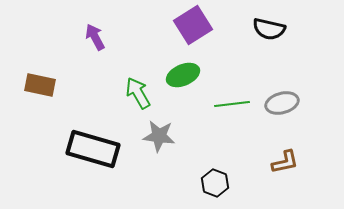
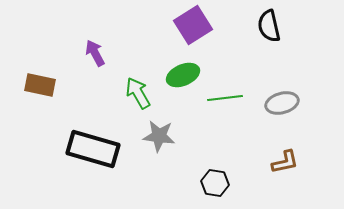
black semicircle: moved 3 px up; rotated 64 degrees clockwise
purple arrow: moved 16 px down
green line: moved 7 px left, 6 px up
black hexagon: rotated 12 degrees counterclockwise
